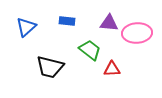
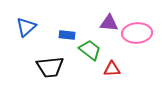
blue rectangle: moved 14 px down
black trapezoid: rotated 20 degrees counterclockwise
